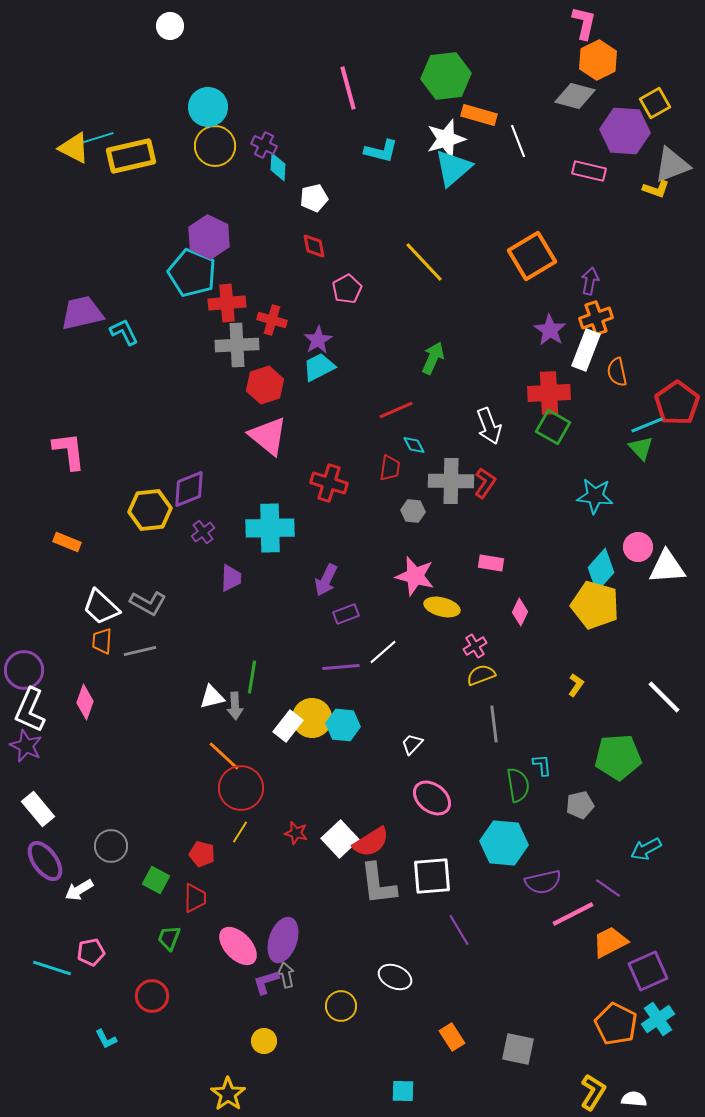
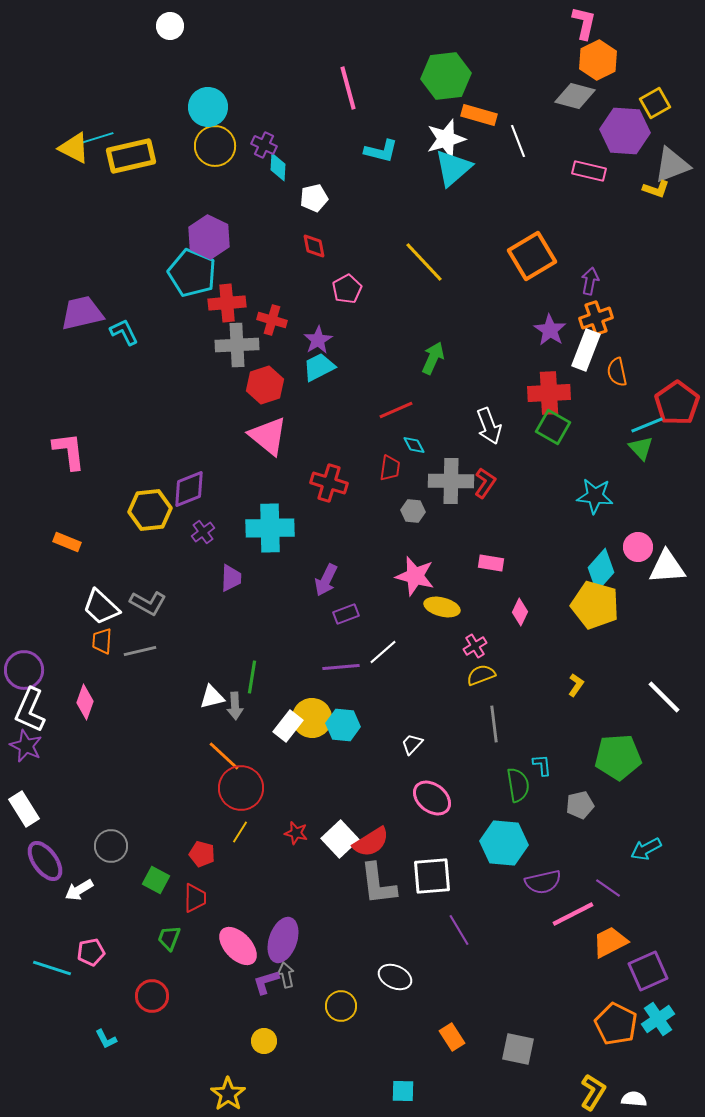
white rectangle at (38, 809): moved 14 px left; rotated 8 degrees clockwise
